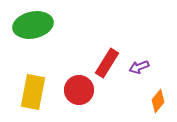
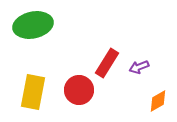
orange diamond: rotated 20 degrees clockwise
